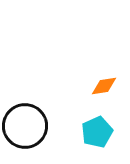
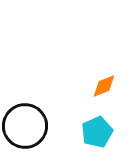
orange diamond: rotated 12 degrees counterclockwise
